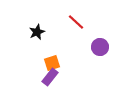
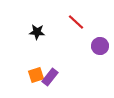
black star: rotated 28 degrees clockwise
purple circle: moved 1 px up
orange square: moved 16 px left, 12 px down
